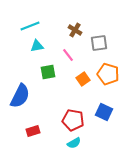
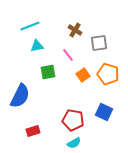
orange square: moved 4 px up
